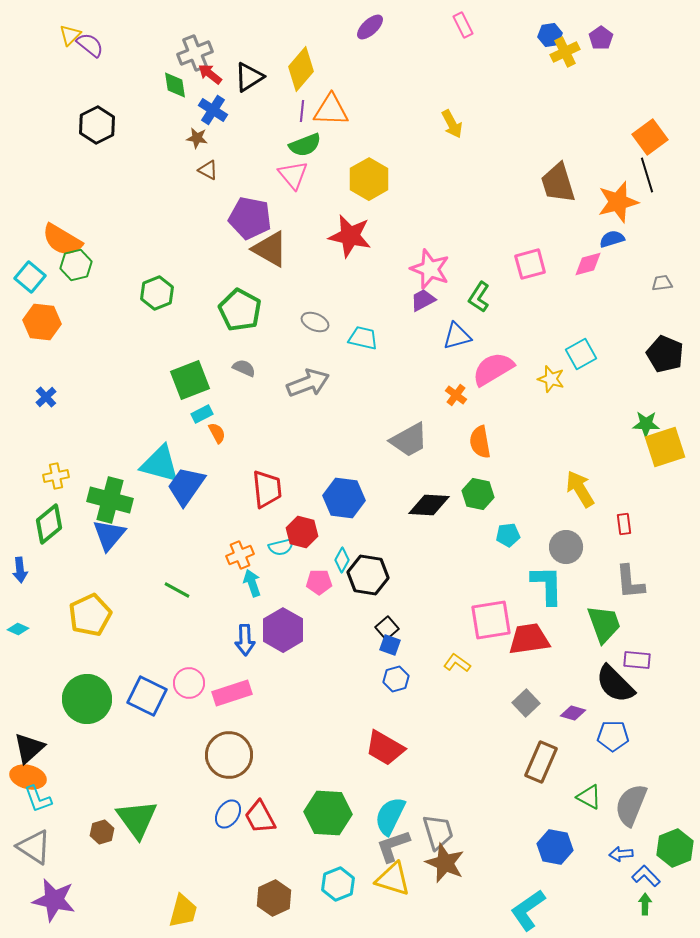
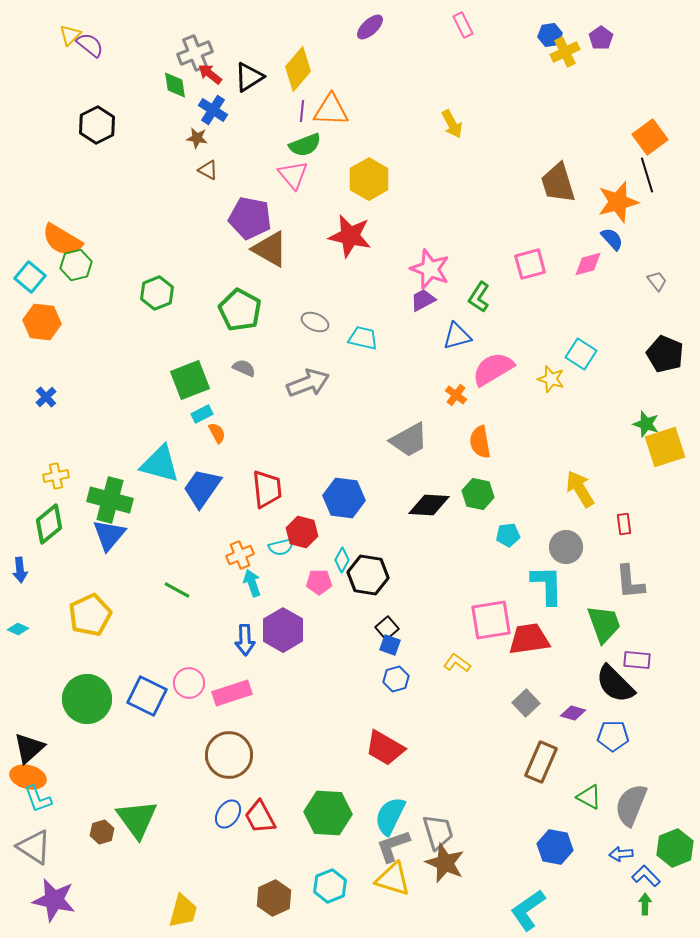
yellow diamond at (301, 69): moved 3 px left
blue semicircle at (612, 239): rotated 65 degrees clockwise
gray trapezoid at (662, 283): moved 5 px left, 2 px up; rotated 60 degrees clockwise
cyan square at (581, 354): rotated 28 degrees counterclockwise
green star at (646, 424): rotated 16 degrees clockwise
blue trapezoid at (186, 486): moved 16 px right, 2 px down
cyan hexagon at (338, 884): moved 8 px left, 2 px down
